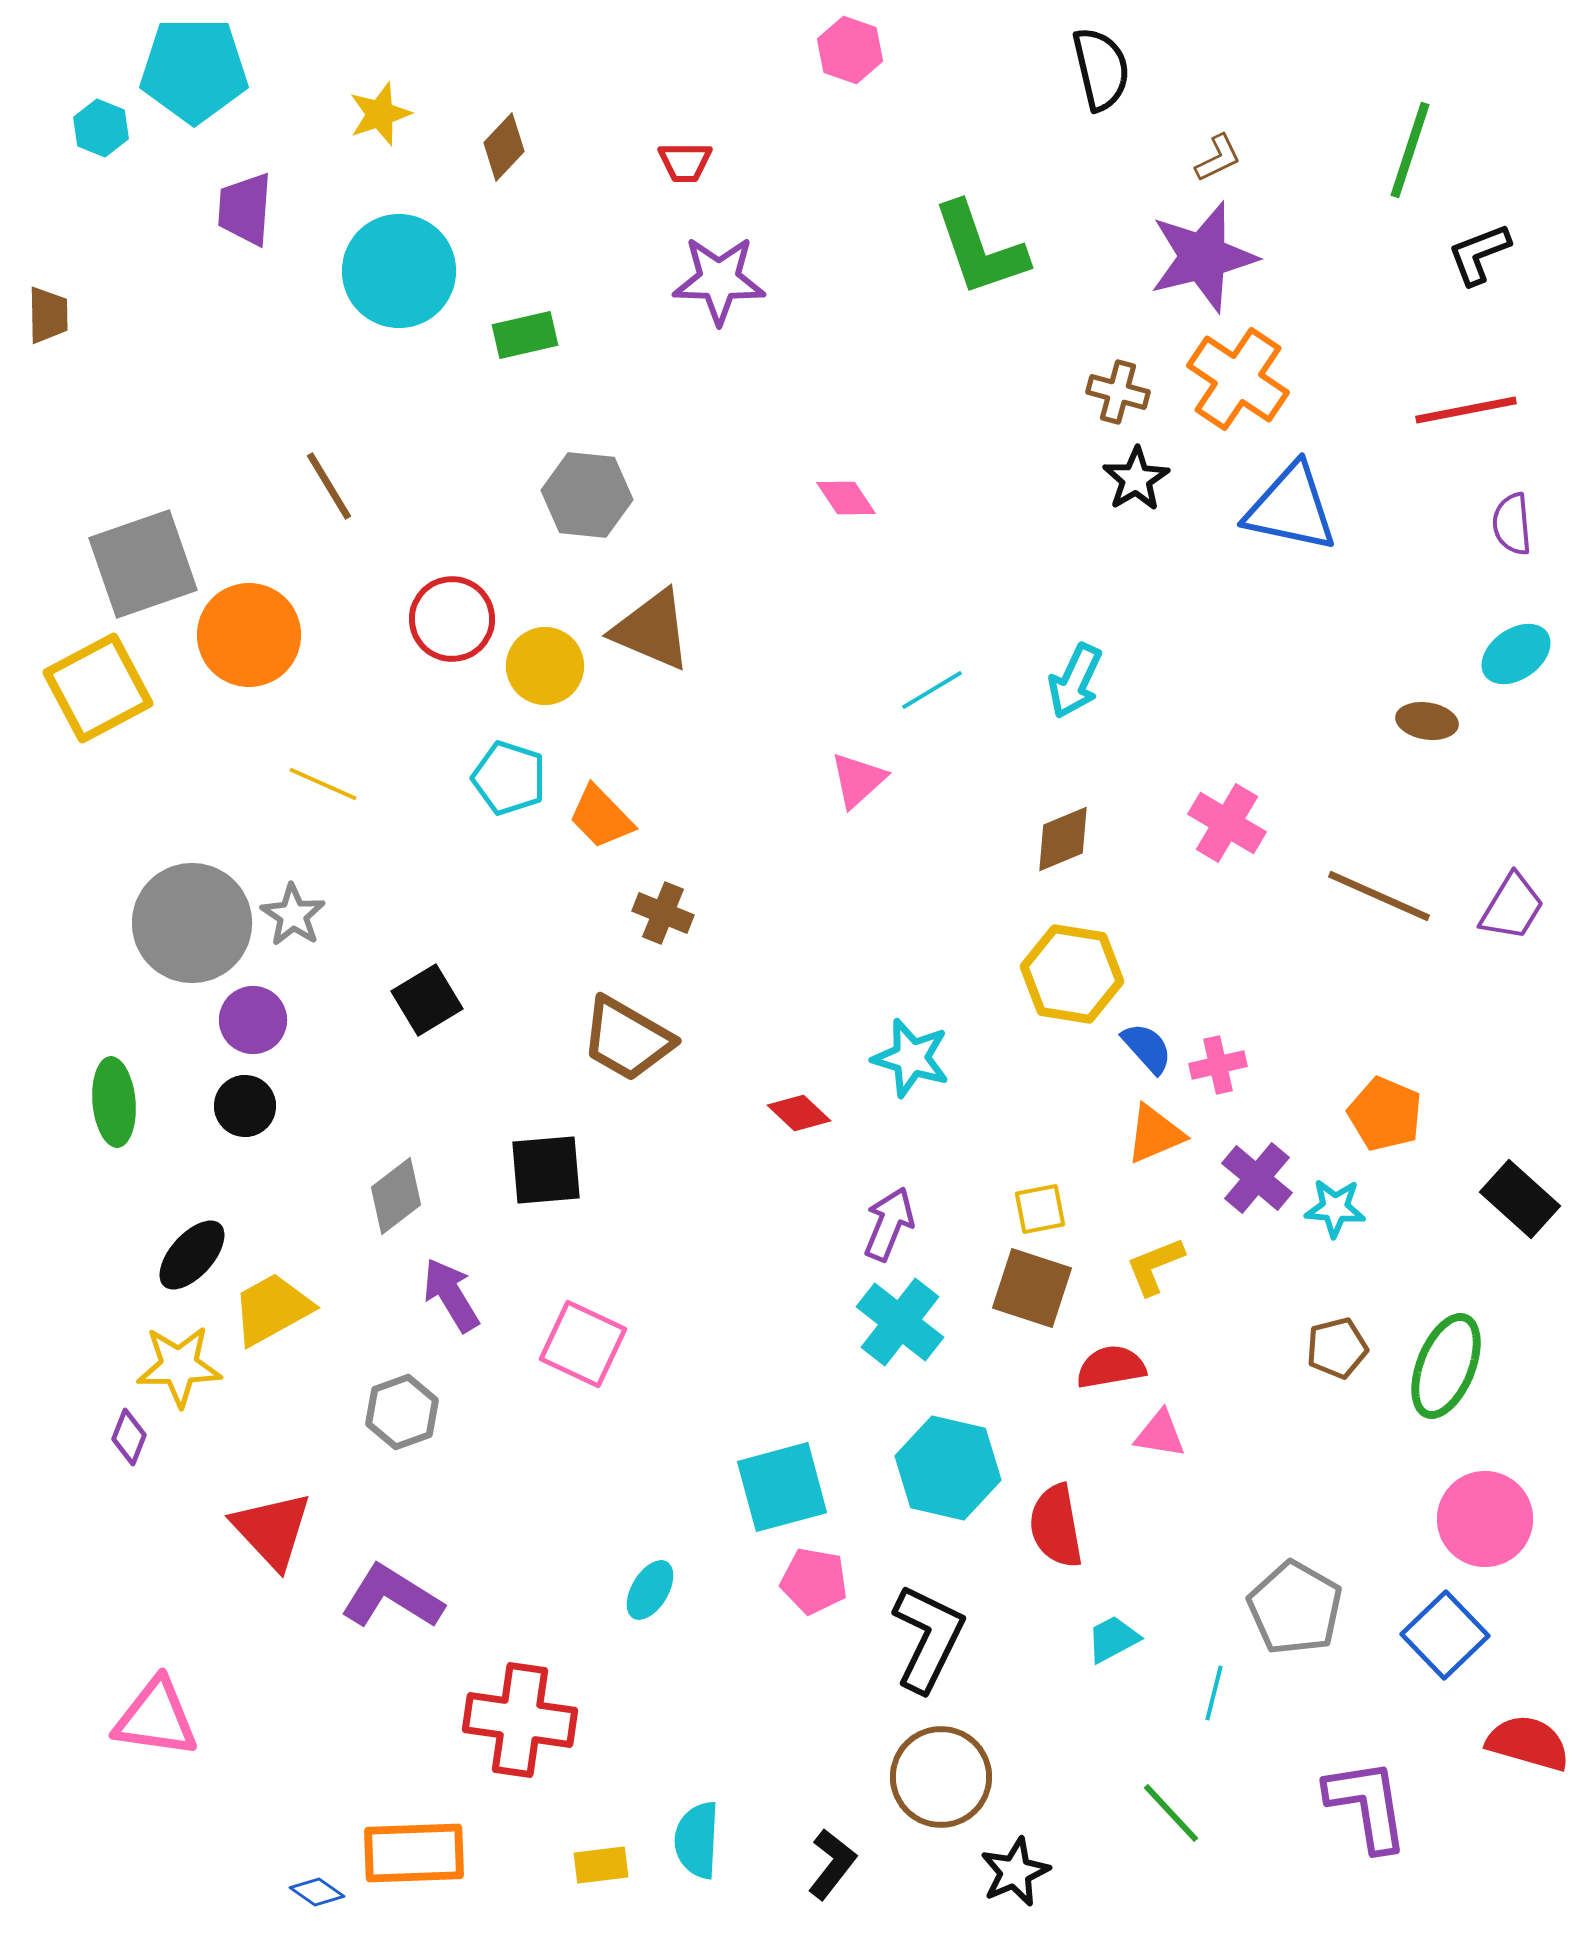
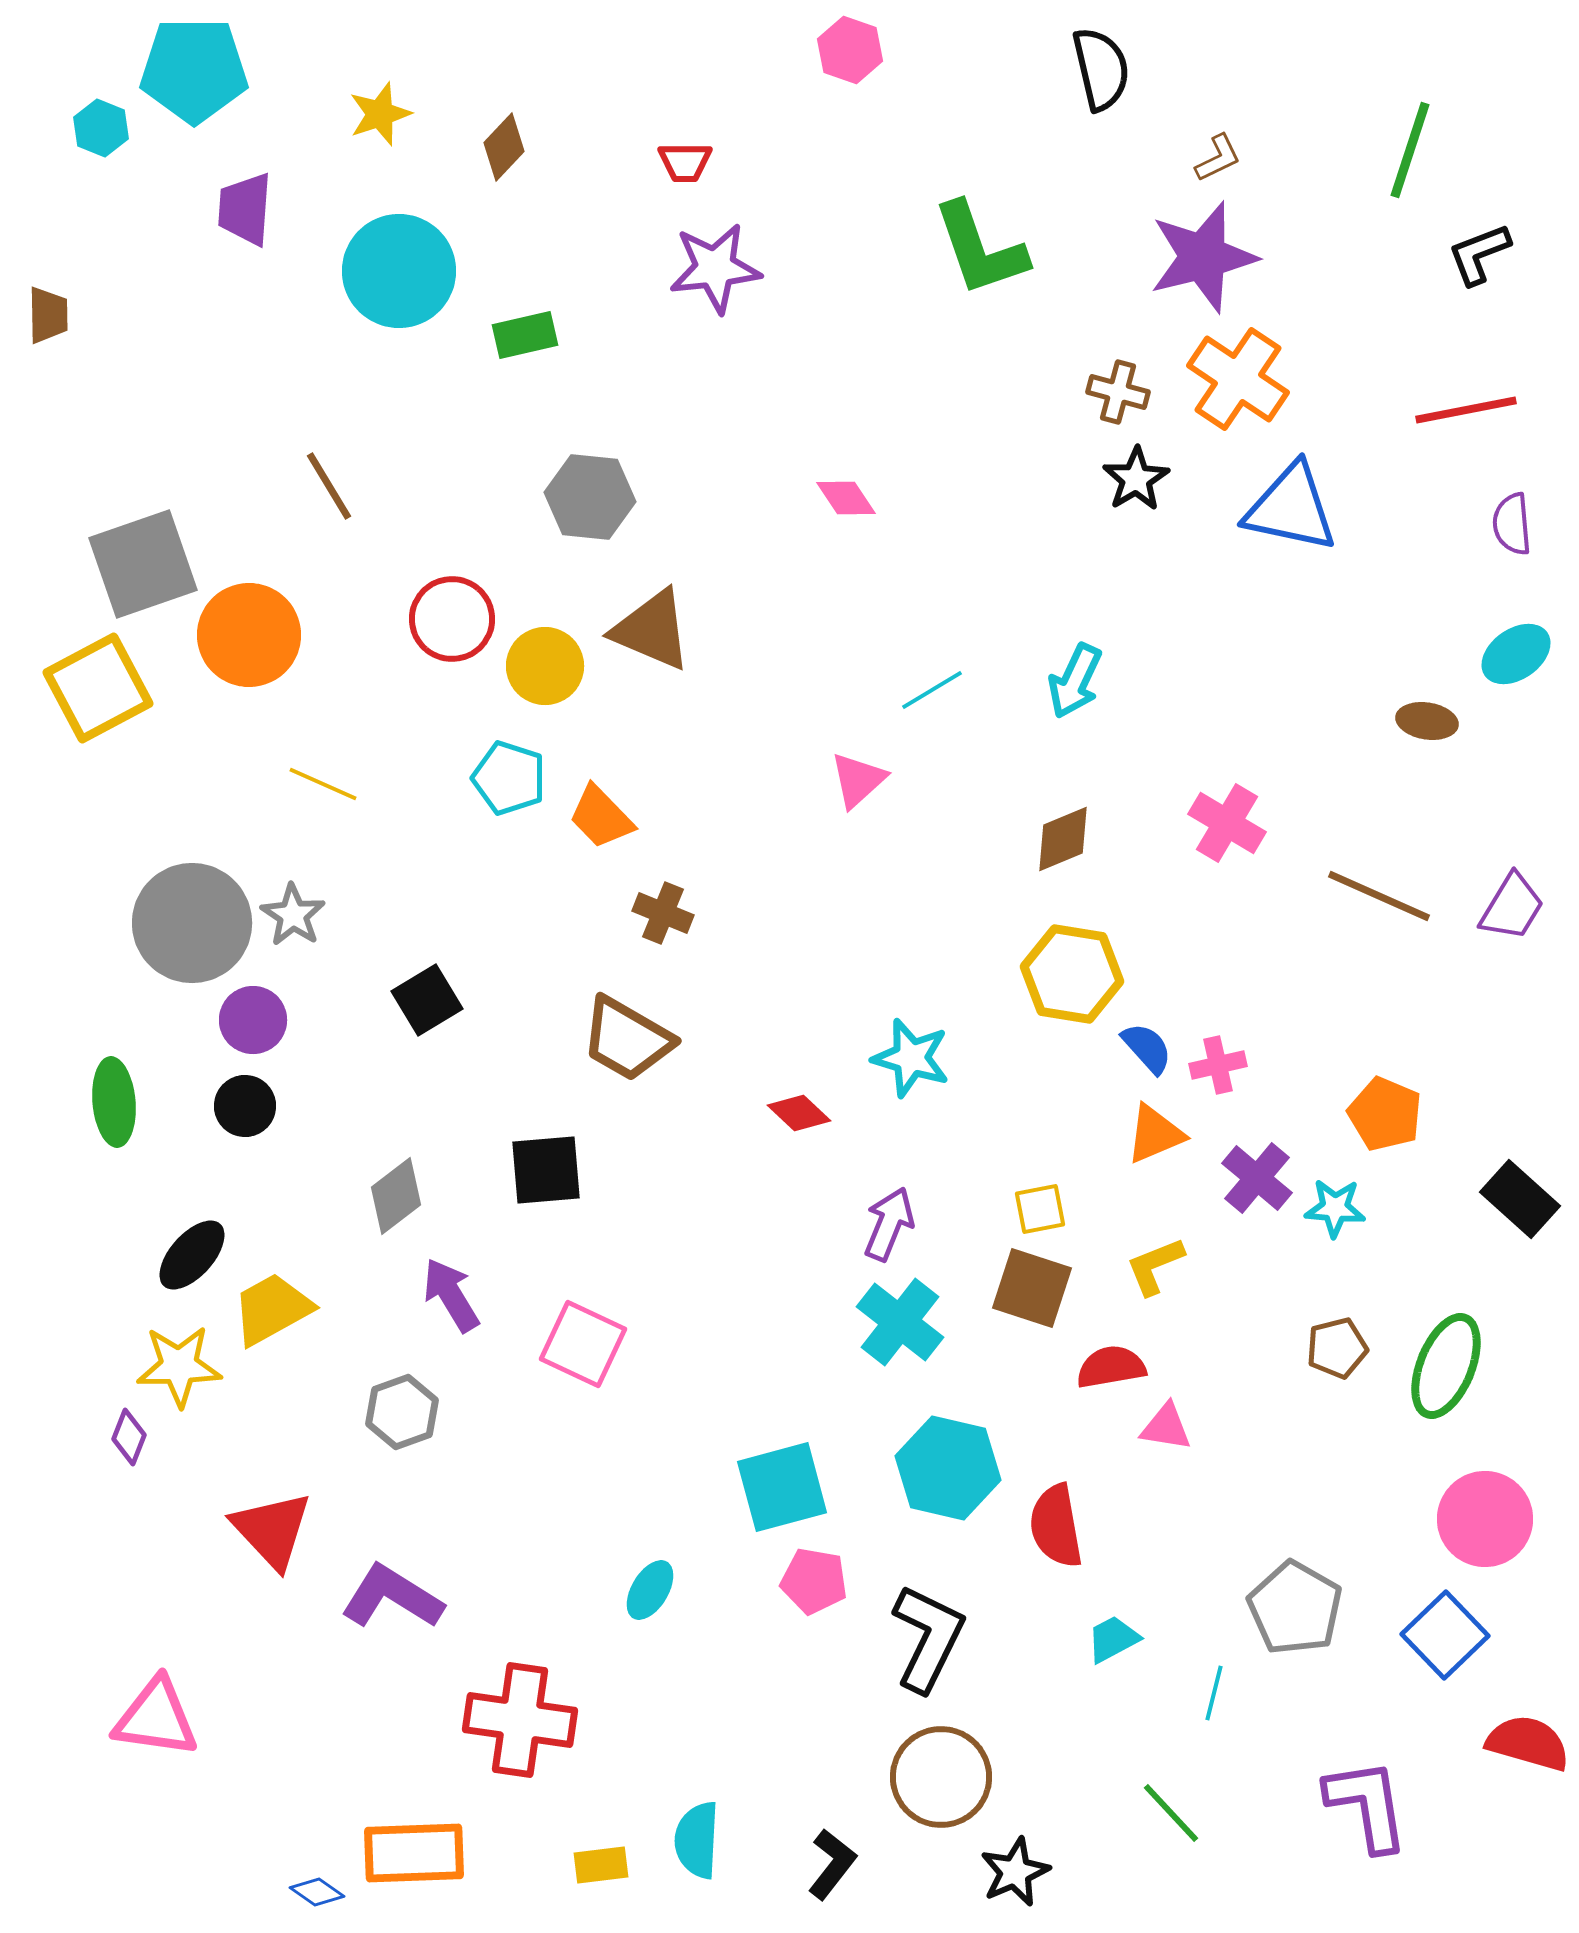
purple star at (719, 280): moved 4 px left, 12 px up; rotated 8 degrees counterclockwise
gray hexagon at (587, 495): moved 3 px right, 2 px down
pink triangle at (1160, 1434): moved 6 px right, 7 px up
